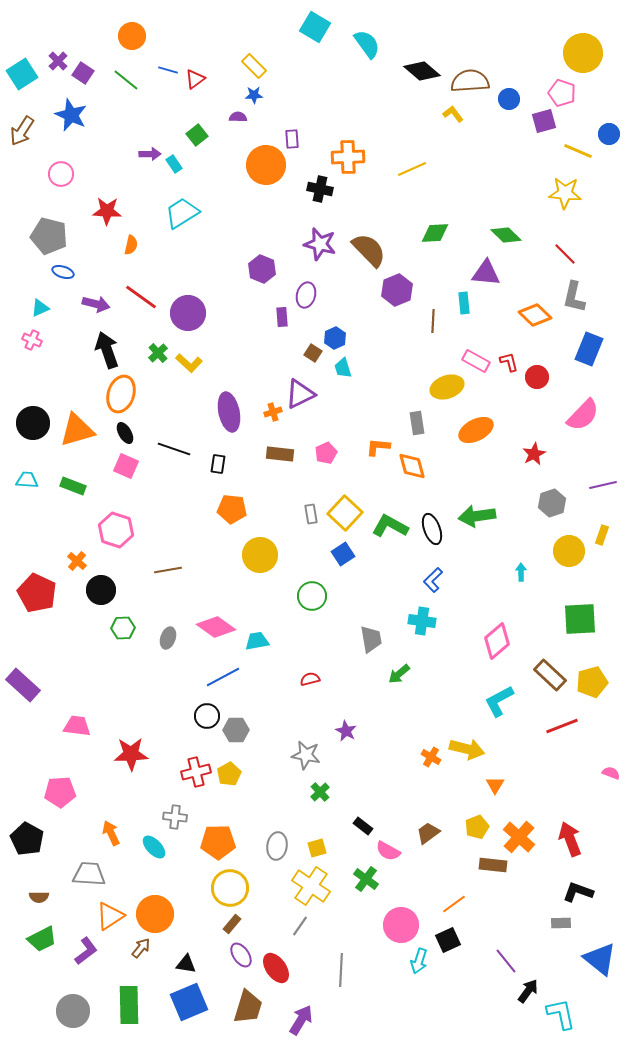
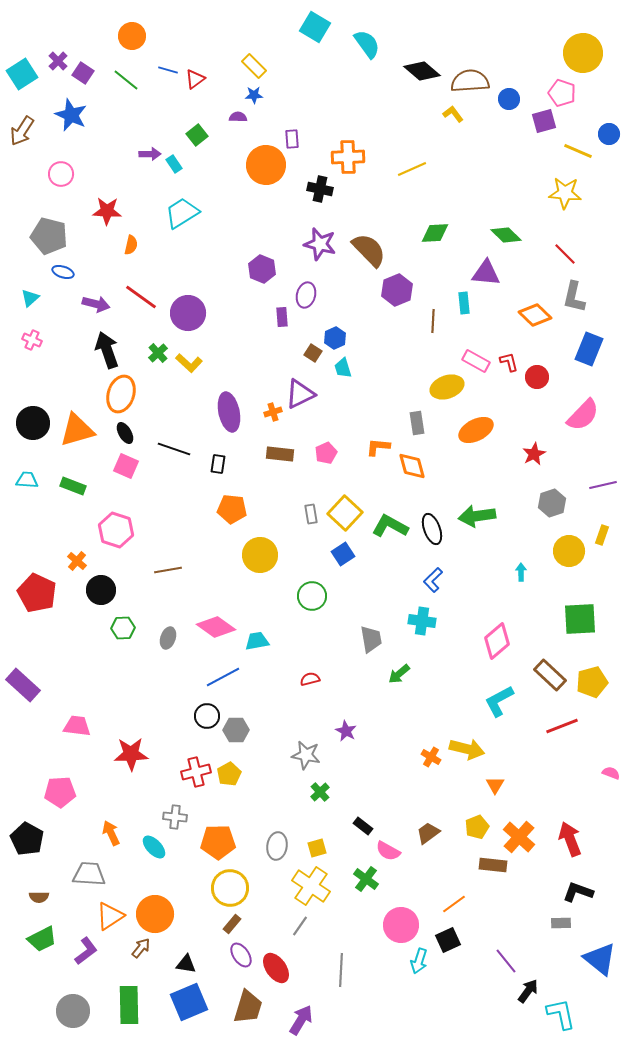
cyan triangle at (40, 308): moved 10 px left, 10 px up; rotated 18 degrees counterclockwise
